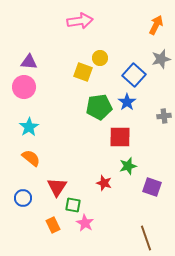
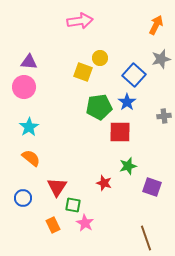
red square: moved 5 px up
